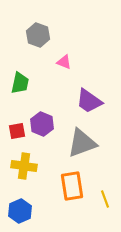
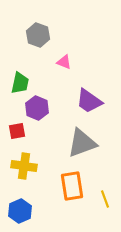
purple hexagon: moved 5 px left, 16 px up
